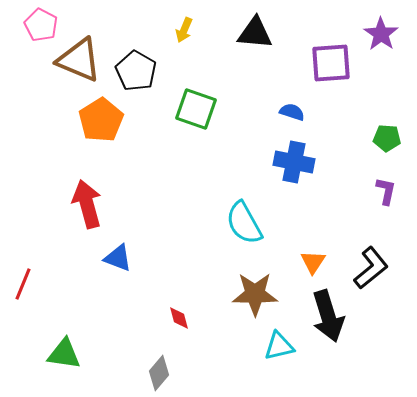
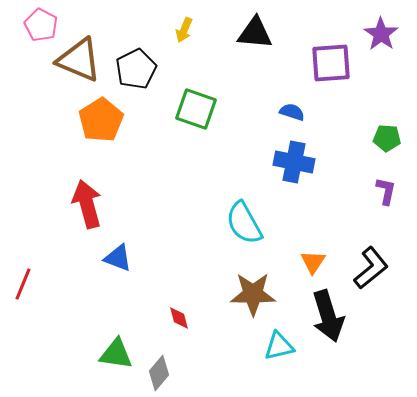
black pentagon: moved 2 px up; rotated 15 degrees clockwise
brown star: moved 2 px left
green triangle: moved 52 px right
